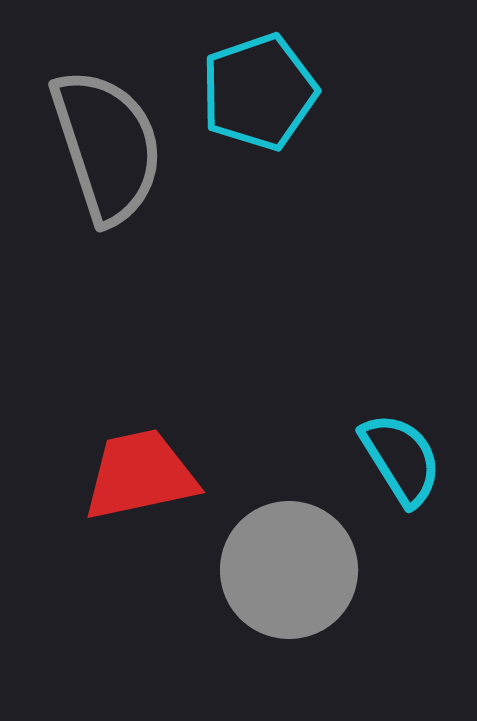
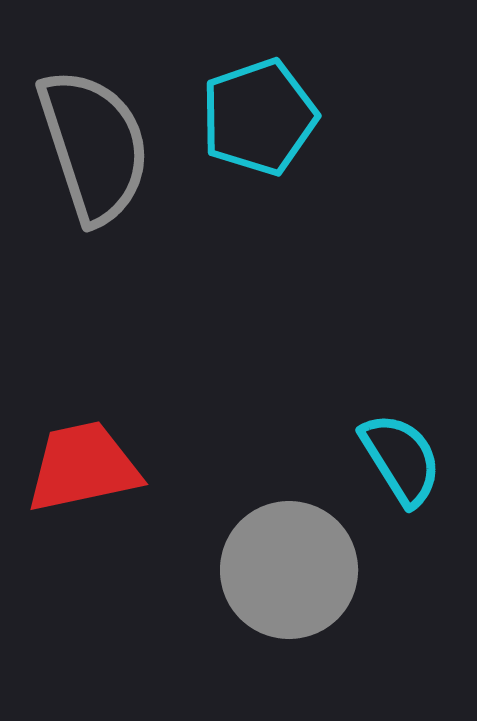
cyan pentagon: moved 25 px down
gray semicircle: moved 13 px left
red trapezoid: moved 57 px left, 8 px up
